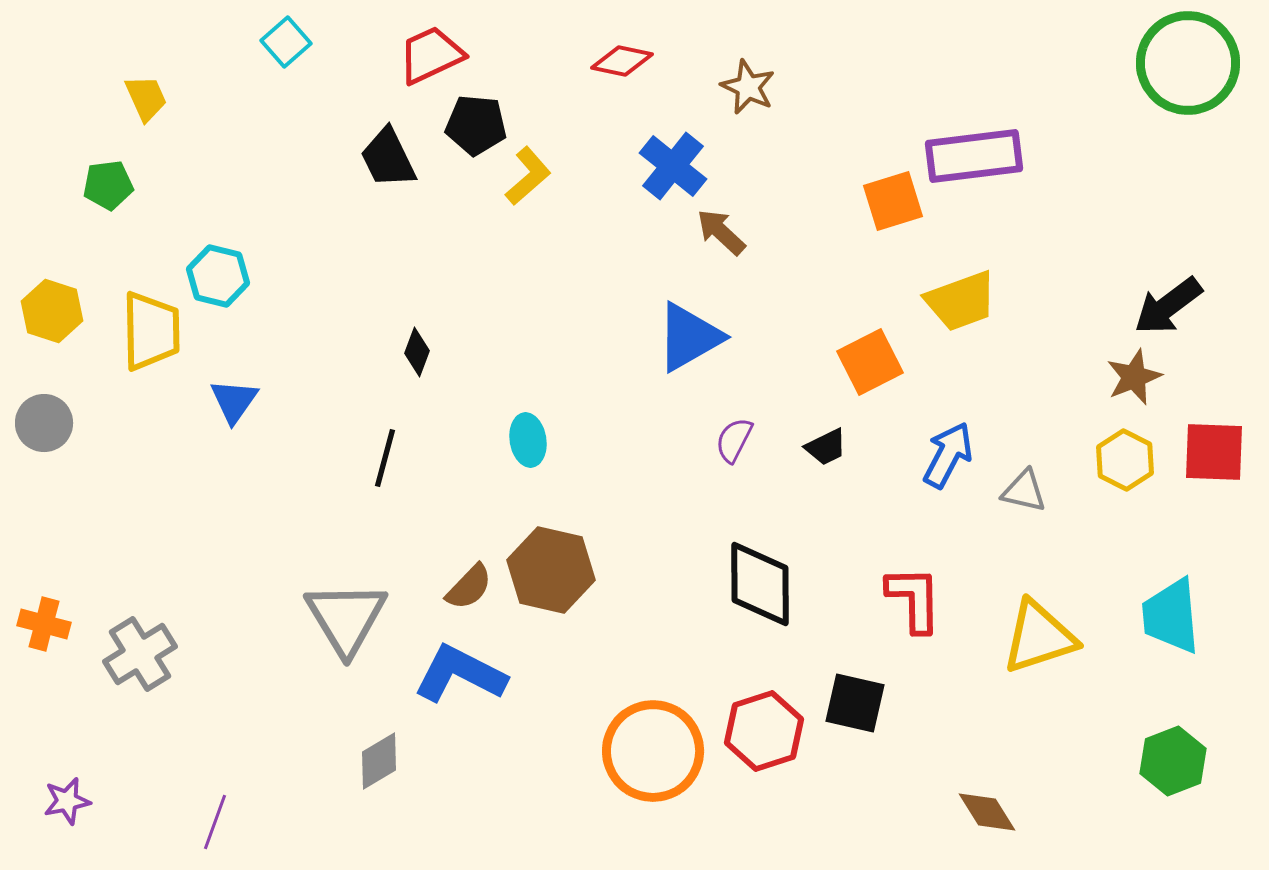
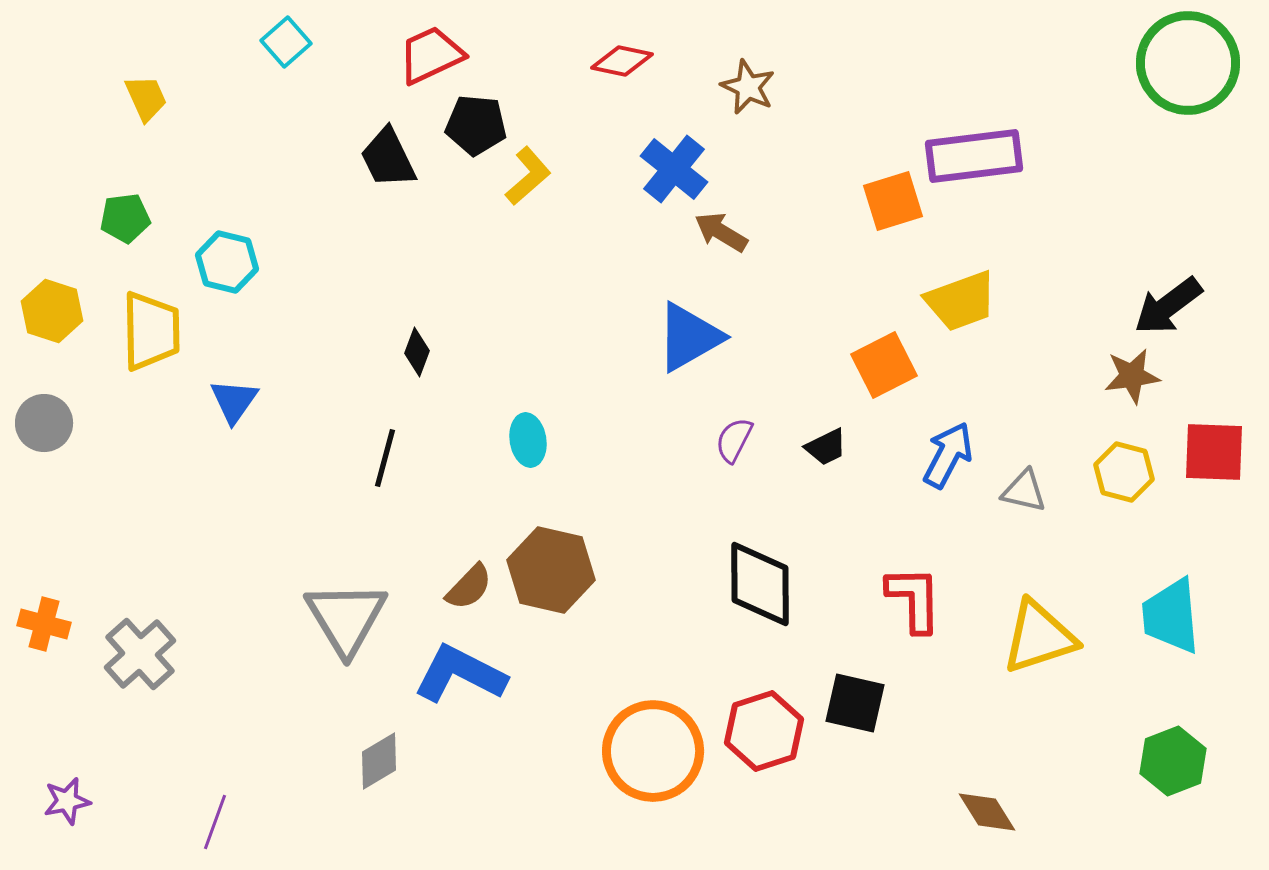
blue cross at (673, 166): moved 1 px right, 3 px down
green pentagon at (108, 185): moved 17 px right, 33 px down
brown arrow at (721, 232): rotated 12 degrees counterclockwise
cyan hexagon at (218, 276): moved 9 px right, 14 px up
orange square at (870, 362): moved 14 px right, 3 px down
brown star at (1134, 377): moved 2 px left, 1 px up; rotated 14 degrees clockwise
yellow hexagon at (1125, 460): moved 1 px left, 12 px down; rotated 12 degrees counterclockwise
gray cross at (140, 654): rotated 10 degrees counterclockwise
